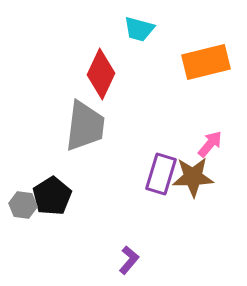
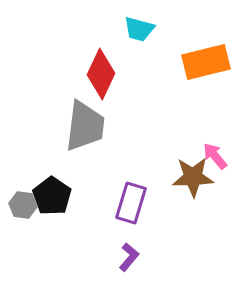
pink arrow: moved 5 px right, 12 px down; rotated 80 degrees counterclockwise
purple rectangle: moved 30 px left, 29 px down
black pentagon: rotated 6 degrees counterclockwise
purple L-shape: moved 3 px up
